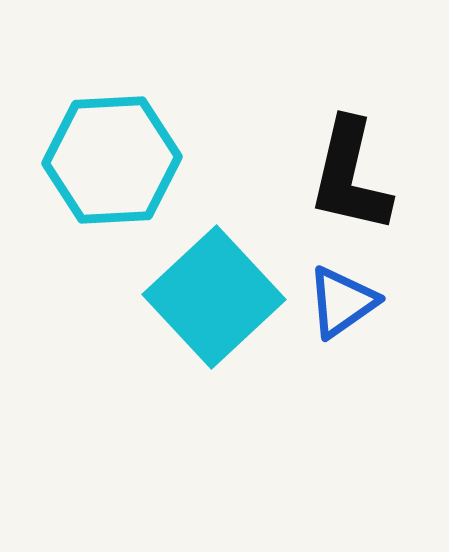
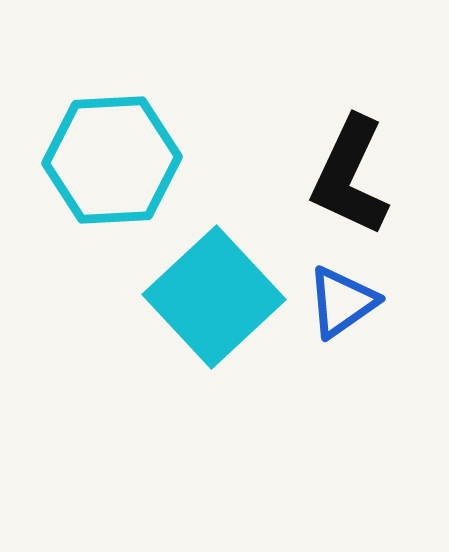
black L-shape: rotated 12 degrees clockwise
